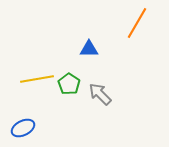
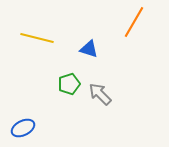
orange line: moved 3 px left, 1 px up
blue triangle: rotated 18 degrees clockwise
yellow line: moved 41 px up; rotated 24 degrees clockwise
green pentagon: rotated 20 degrees clockwise
